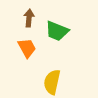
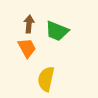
brown arrow: moved 6 px down
yellow semicircle: moved 6 px left, 3 px up
